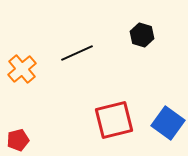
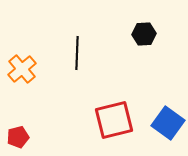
black hexagon: moved 2 px right, 1 px up; rotated 20 degrees counterclockwise
black line: rotated 64 degrees counterclockwise
red pentagon: moved 3 px up
